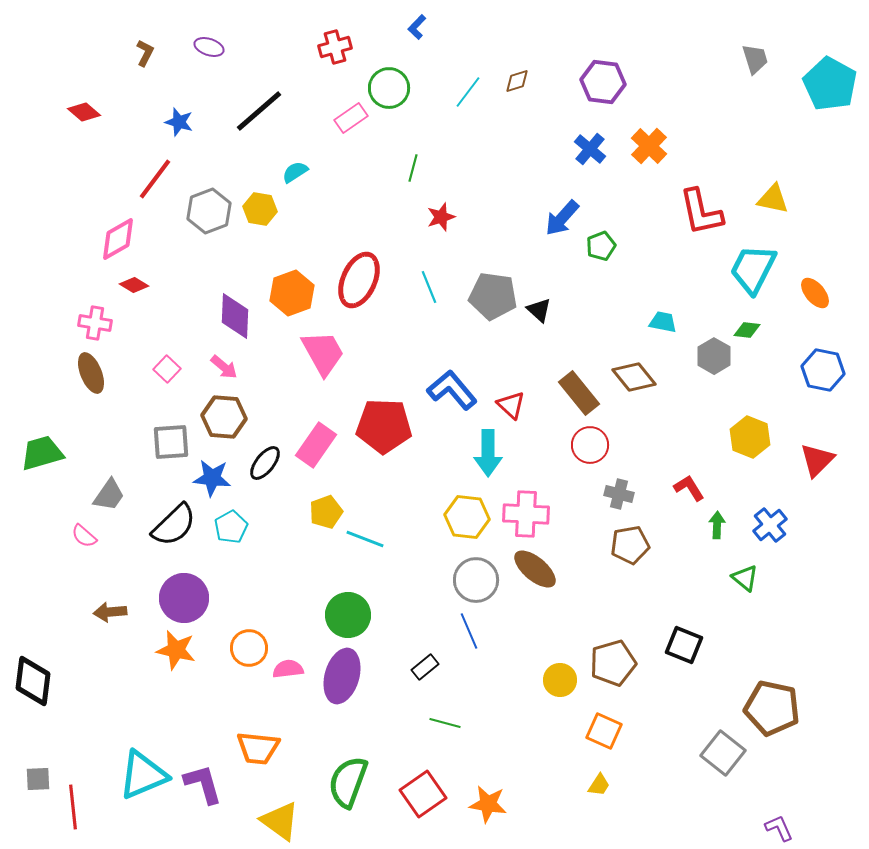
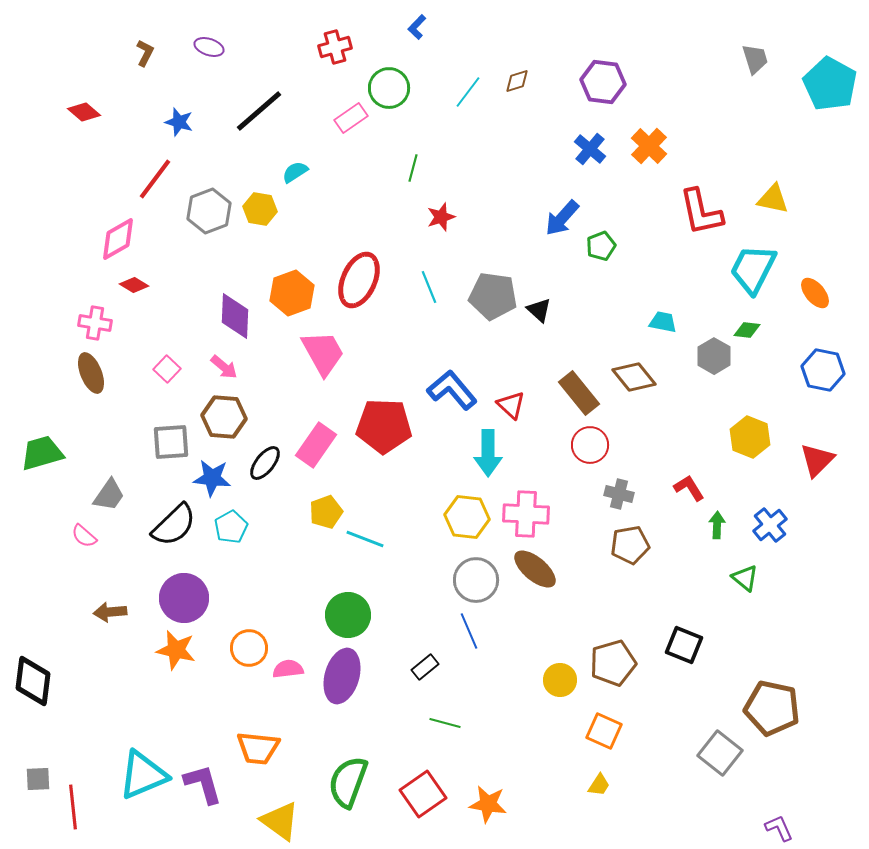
gray square at (723, 753): moved 3 px left
